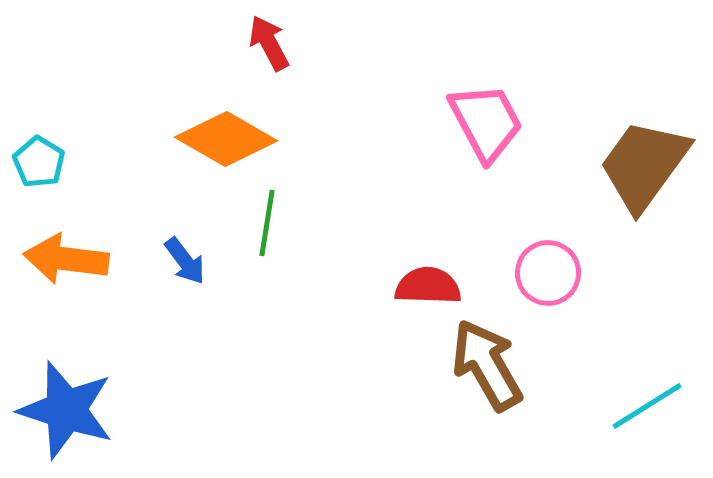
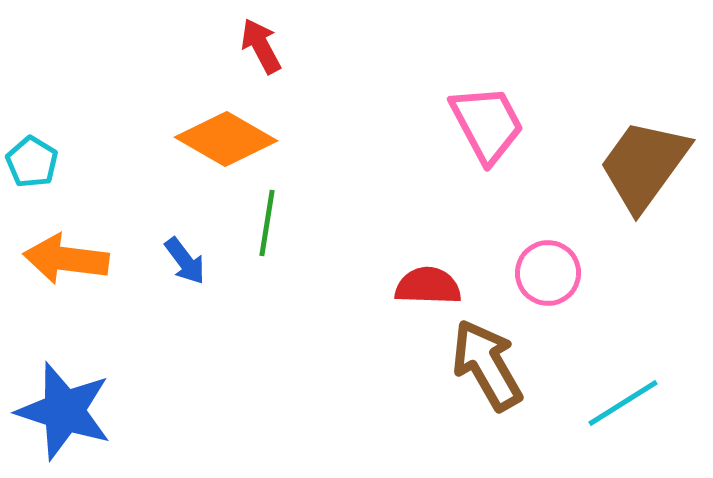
red arrow: moved 8 px left, 3 px down
pink trapezoid: moved 1 px right, 2 px down
cyan pentagon: moved 7 px left
cyan line: moved 24 px left, 3 px up
blue star: moved 2 px left, 1 px down
